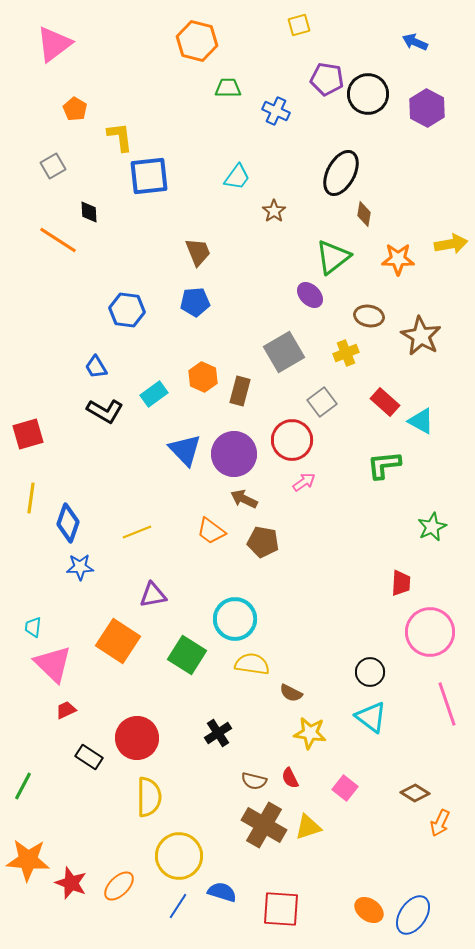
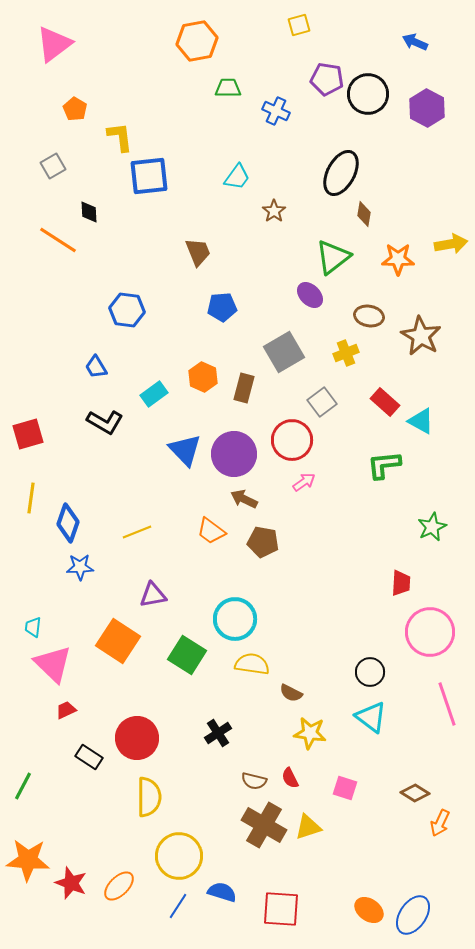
orange hexagon at (197, 41): rotated 24 degrees counterclockwise
blue pentagon at (195, 302): moved 27 px right, 5 px down
brown rectangle at (240, 391): moved 4 px right, 3 px up
black L-shape at (105, 411): moved 11 px down
pink square at (345, 788): rotated 20 degrees counterclockwise
